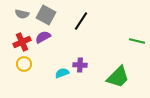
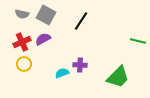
purple semicircle: moved 2 px down
green line: moved 1 px right
